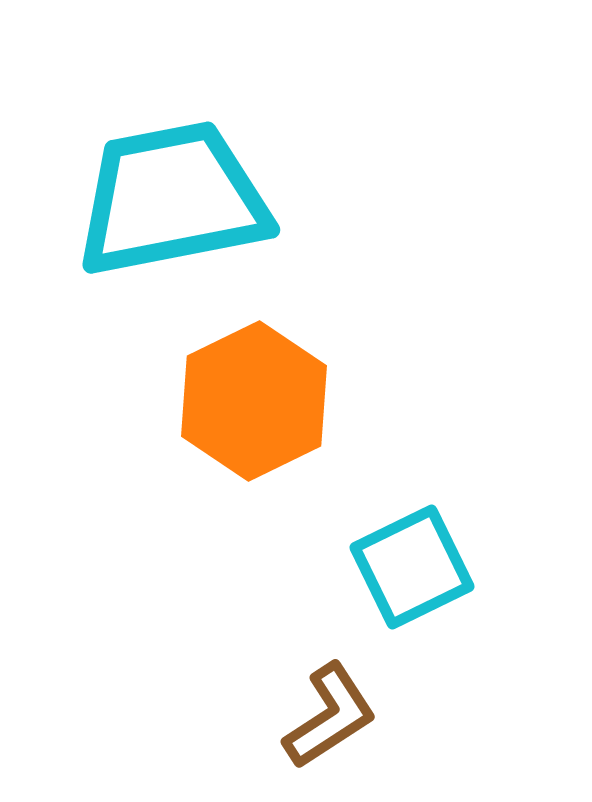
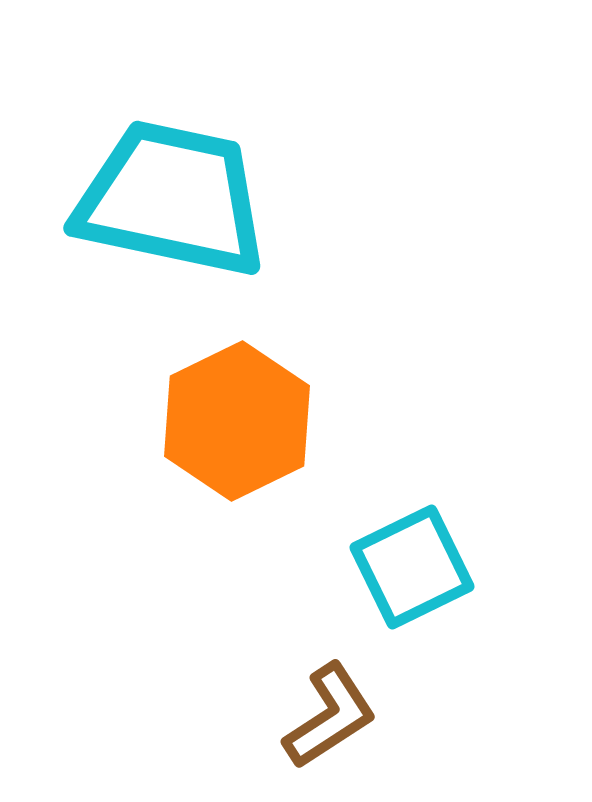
cyan trapezoid: rotated 23 degrees clockwise
orange hexagon: moved 17 px left, 20 px down
